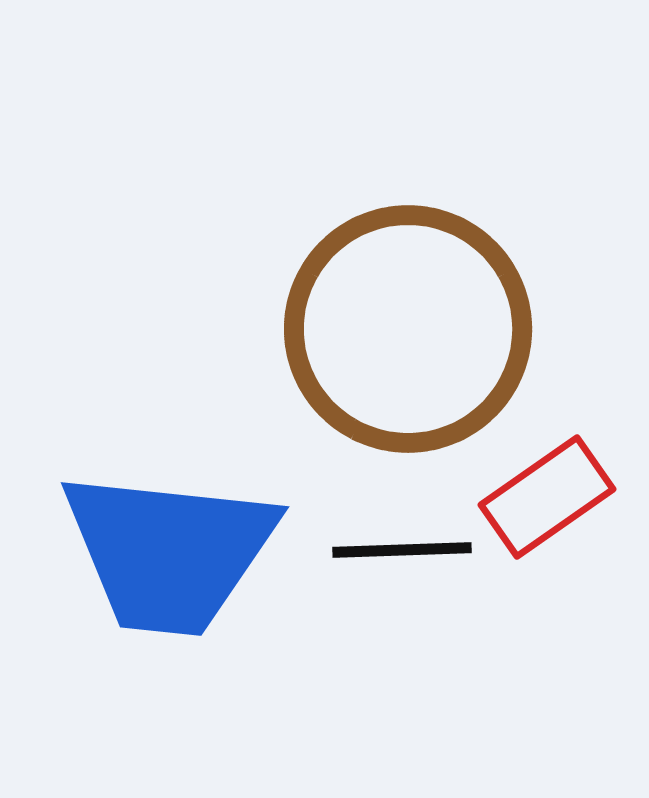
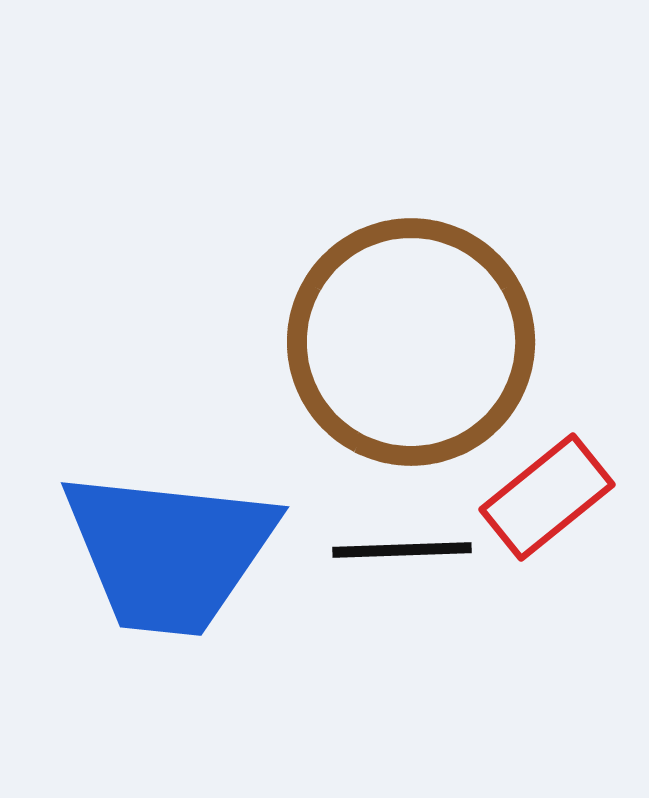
brown circle: moved 3 px right, 13 px down
red rectangle: rotated 4 degrees counterclockwise
